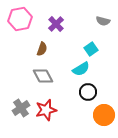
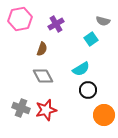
purple cross: rotated 14 degrees clockwise
cyan square: moved 10 px up
black circle: moved 2 px up
gray cross: rotated 36 degrees counterclockwise
